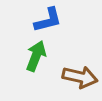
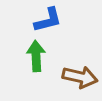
green arrow: rotated 24 degrees counterclockwise
